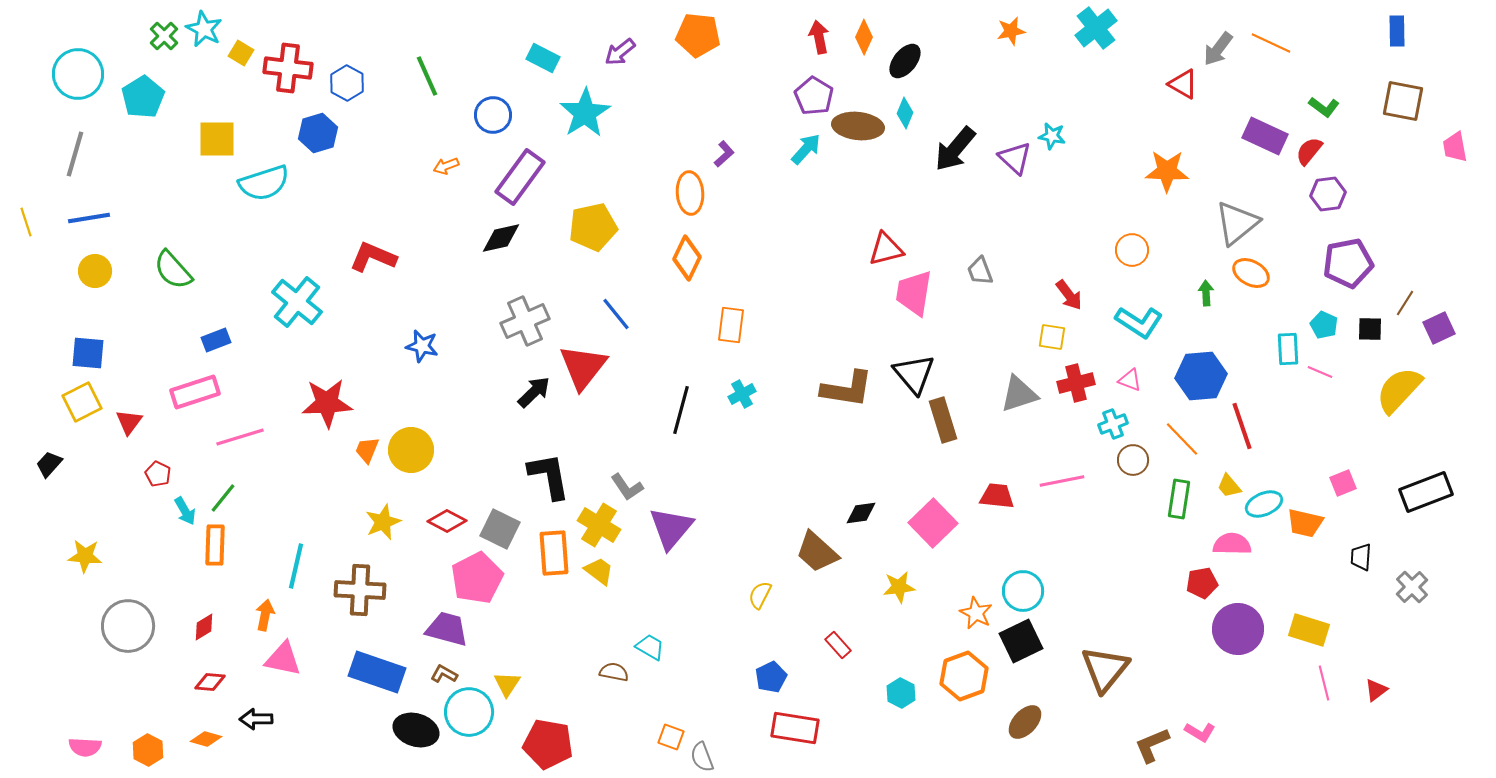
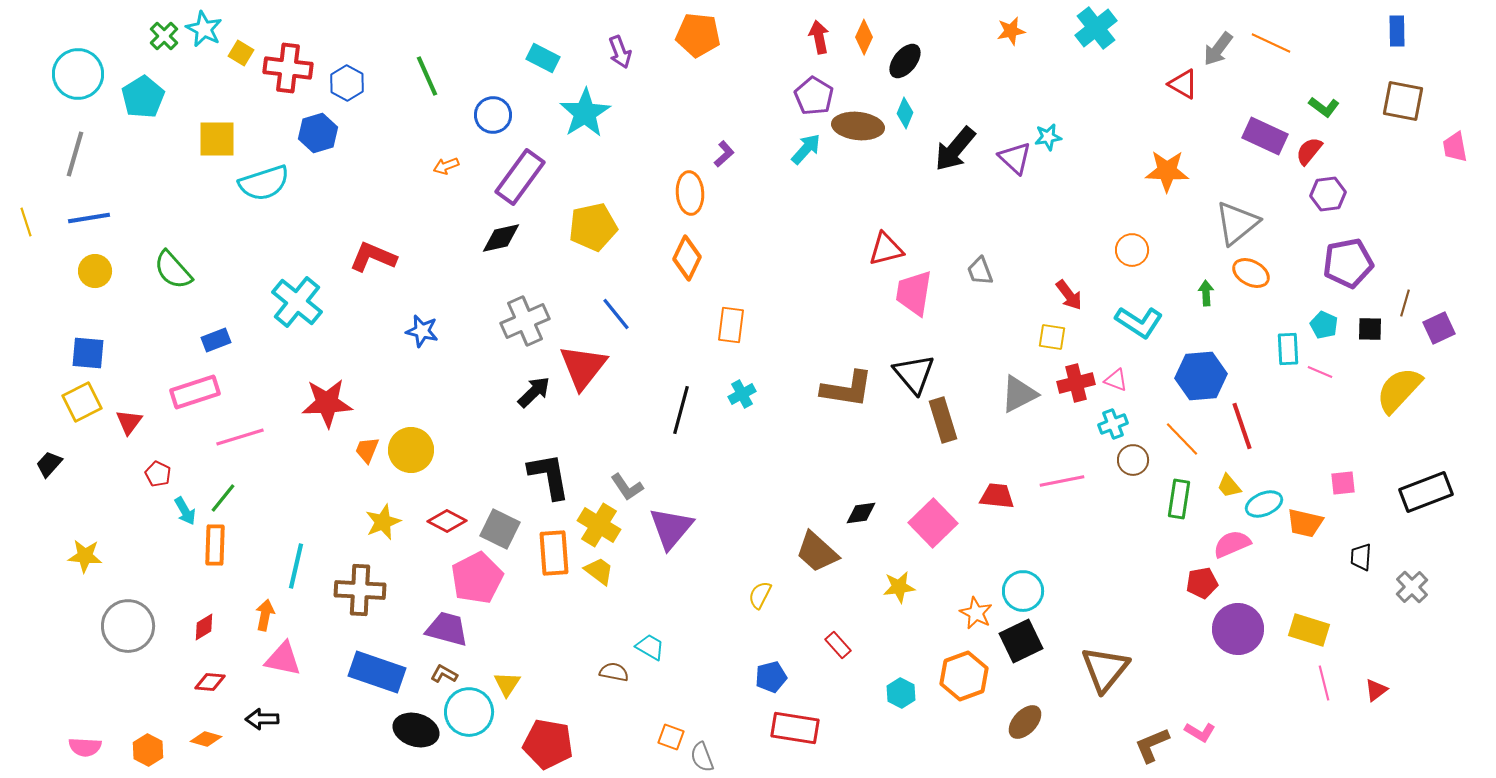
purple arrow at (620, 52): rotated 72 degrees counterclockwise
cyan star at (1052, 136): moved 4 px left, 1 px down; rotated 20 degrees counterclockwise
brown line at (1405, 303): rotated 16 degrees counterclockwise
blue star at (422, 346): moved 15 px up
pink triangle at (1130, 380): moved 14 px left
gray triangle at (1019, 394): rotated 9 degrees counterclockwise
pink square at (1343, 483): rotated 16 degrees clockwise
pink semicircle at (1232, 544): rotated 24 degrees counterclockwise
blue pentagon at (771, 677): rotated 12 degrees clockwise
black arrow at (256, 719): moved 6 px right
